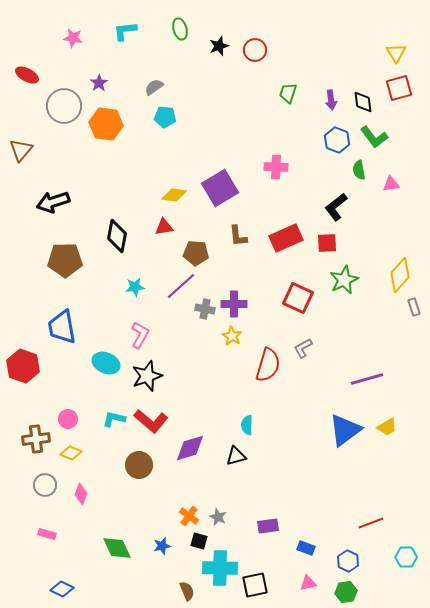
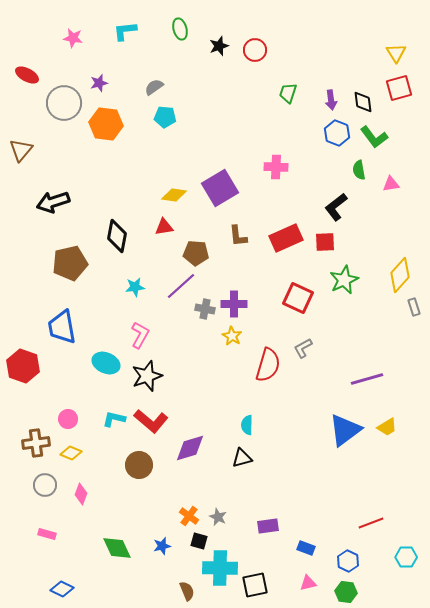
purple star at (99, 83): rotated 18 degrees clockwise
gray circle at (64, 106): moved 3 px up
blue hexagon at (337, 140): moved 7 px up
red square at (327, 243): moved 2 px left, 1 px up
brown pentagon at (65, 260): moved 5 px right, 3 px down; rotated 12 degrees counterclockwise
brown cross at (36, 439): moved 4 px down
black triangle at (236, 456): moved 6 px right, 2 px down
green hexagon at (346, 592): rotated 15 degrees clockwise
